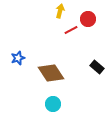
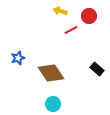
yellow arrow: rotated 88 degrees counterclockwise
red circle: moved 1 px right, 3 px up
black rectangle: moved 2 px down
